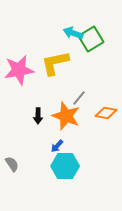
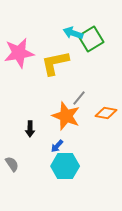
pink star: moved 17 px up
black arrow: moved 8 px left, 13 px down
